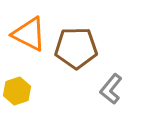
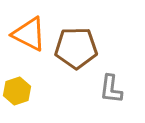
gray L-shape: rotated 32 degrees counterclockwise
